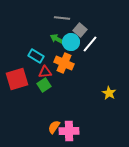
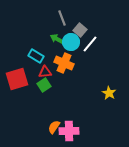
gray line: rotated 63 degrees clockwise
